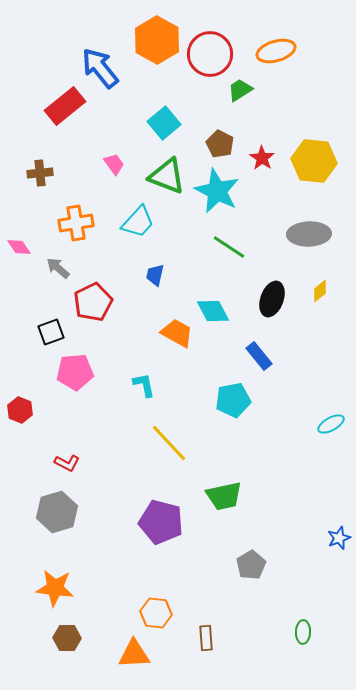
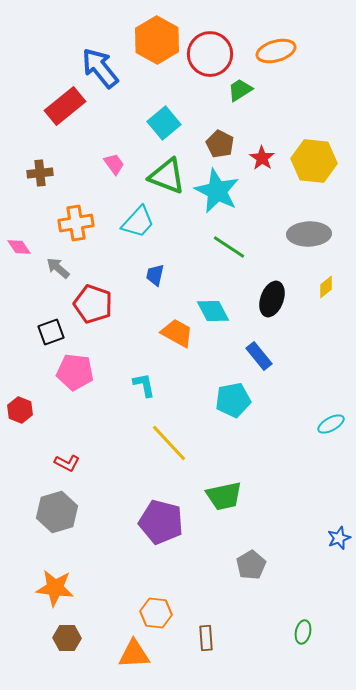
yellow diamond at (320, 291): moved 6 px right, 4 px up
red pentagon at (93, 302): moved 2 px down; rotated 27 degrees counterclockwise
pink pentagon at (75, 372): rotated 12 degrees clockwise
green ellipse at (303, 632): rotated 10 degrees clockwise
